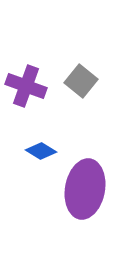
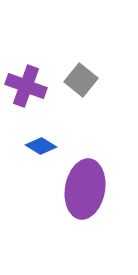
gray square: moved 1 px up
blue diamond: moved 5 px up
